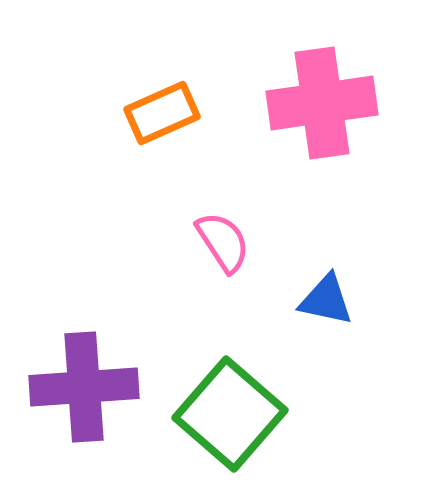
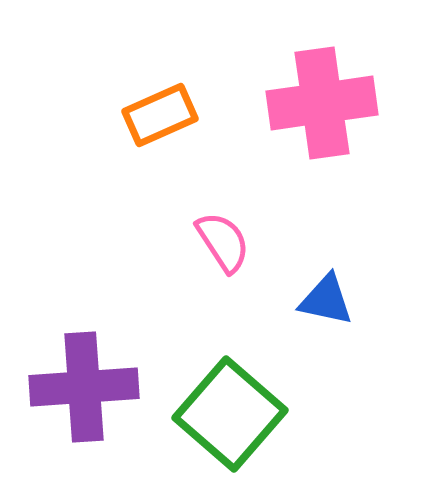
orange rectangle: moved 2 px left, 2 px down
